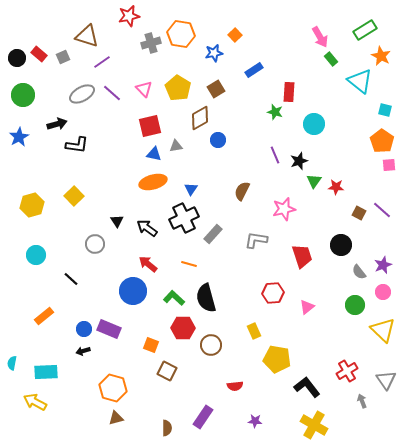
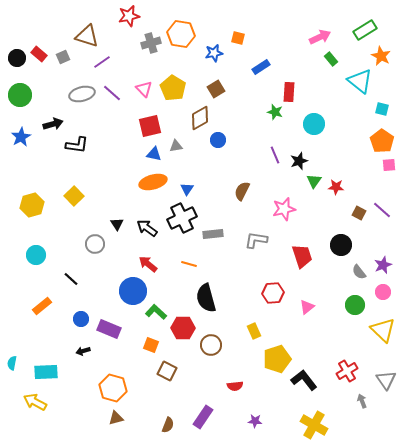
orange square at (235, 35): moved 3 px right, 3 px down; rotated 32 degrees counterclockwise
pink arrow at (320, 37): rotated 85 degrees counterclockwise
blue rectangle at (254, 70): moved 7 px right, 3 px up
yellow pentagon at (178, 88): moved 5 px left
gray ellipse at (82, 94): rotated 15 degrees clockwise
green circle at (23, 95): moved 3 px left
cyan square at (385, 110): moved 3 px left, 1 px up
black arrow at (57, 124): moved 4 px left
blue star at (19, 137): moved 2 px right
blue triangle at (191, 189): moved 4 px left
black cross at (184, 218): moved 2 px left
black triangle at (117, 221): moved 3 px down
gray rectangle at (213, 234): rotated 42 degrees clockwise
green L-shape at (174, 298): moved 18 px left, 14 px down
orange rectangle at (44, 316): moved 2 px left, 10 px up
blue circle at (84, 329): moved 3 px left, 10 px up
yellow pentagon at (277, 359): rotated 28 degrees counterclockwise
black L-shape at (307, 387): moved 3 px left, 7 px up
brown semicircle at (167, 428): moved 1 px right, 3 px up; rotated 21 degrees clockwise
